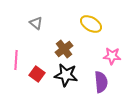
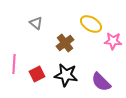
brown cross: moved 1 px right, 6 px up
pink star: moved 1 px right, 15 px up
pink line: moved 2 px left, 4 px down
red square: rotated 28 degrees clockwise
purple semicircle: rotated 140 degrees clockwise
